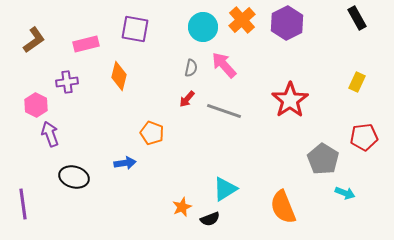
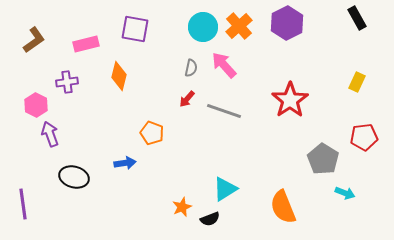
orange cross: moved 3 px left, 6 px down
